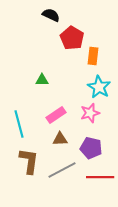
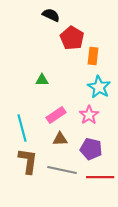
pink star: moved 1 px left, 2 px down; rotated 18 degrees counterclockwise
cyan line: moved 3 px right, 4 px down
purple pentagon: moved 1 px down
brown L-shape: moved 1 px left
gray line: rotated 40 degrees clockwise
